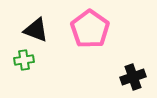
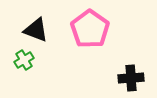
green cross: rotated 24 degrees counterclockwise
black cross: moved 2 px left, 1 px down; rotated 15 degrees clockwise
